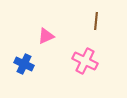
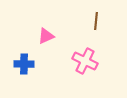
blue cross: rotated 24 degrees counterclockwise
